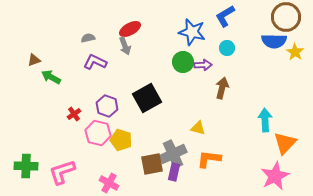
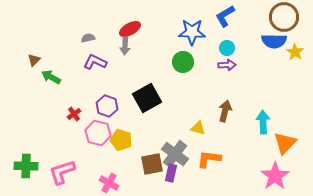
brown circle: moved 2 px left
blue star: rotated 12 degrees counterclockwise
gray arrow: rotated 24 degrees clockwise
brown triangle: rotated 24 degrees counterclockwise
purple arrow: moved 24 px right
brown arrow: moved 3 px right, 23 px down
cyan arrow: moved 2 px left, 2 px down
gray cross: moved 2 px right; rotated 28 degrees counterclockwise
purple rectangle: moved 3 px left, 1 px down
pink star: rotated 8 degrees counterclockwise
